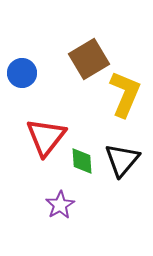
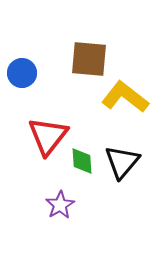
brown square: rotated 36 degrees clockwise
yellow L-shape: moved 3 px down; rotated 75 degrees counterclockwise
red triangle: moved 2 px right, 1 px up
black triangle: moved 2 px down
